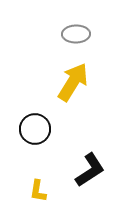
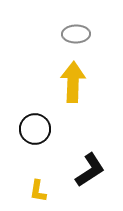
yellow arrow: rotated 30 degrees counterclockwise
